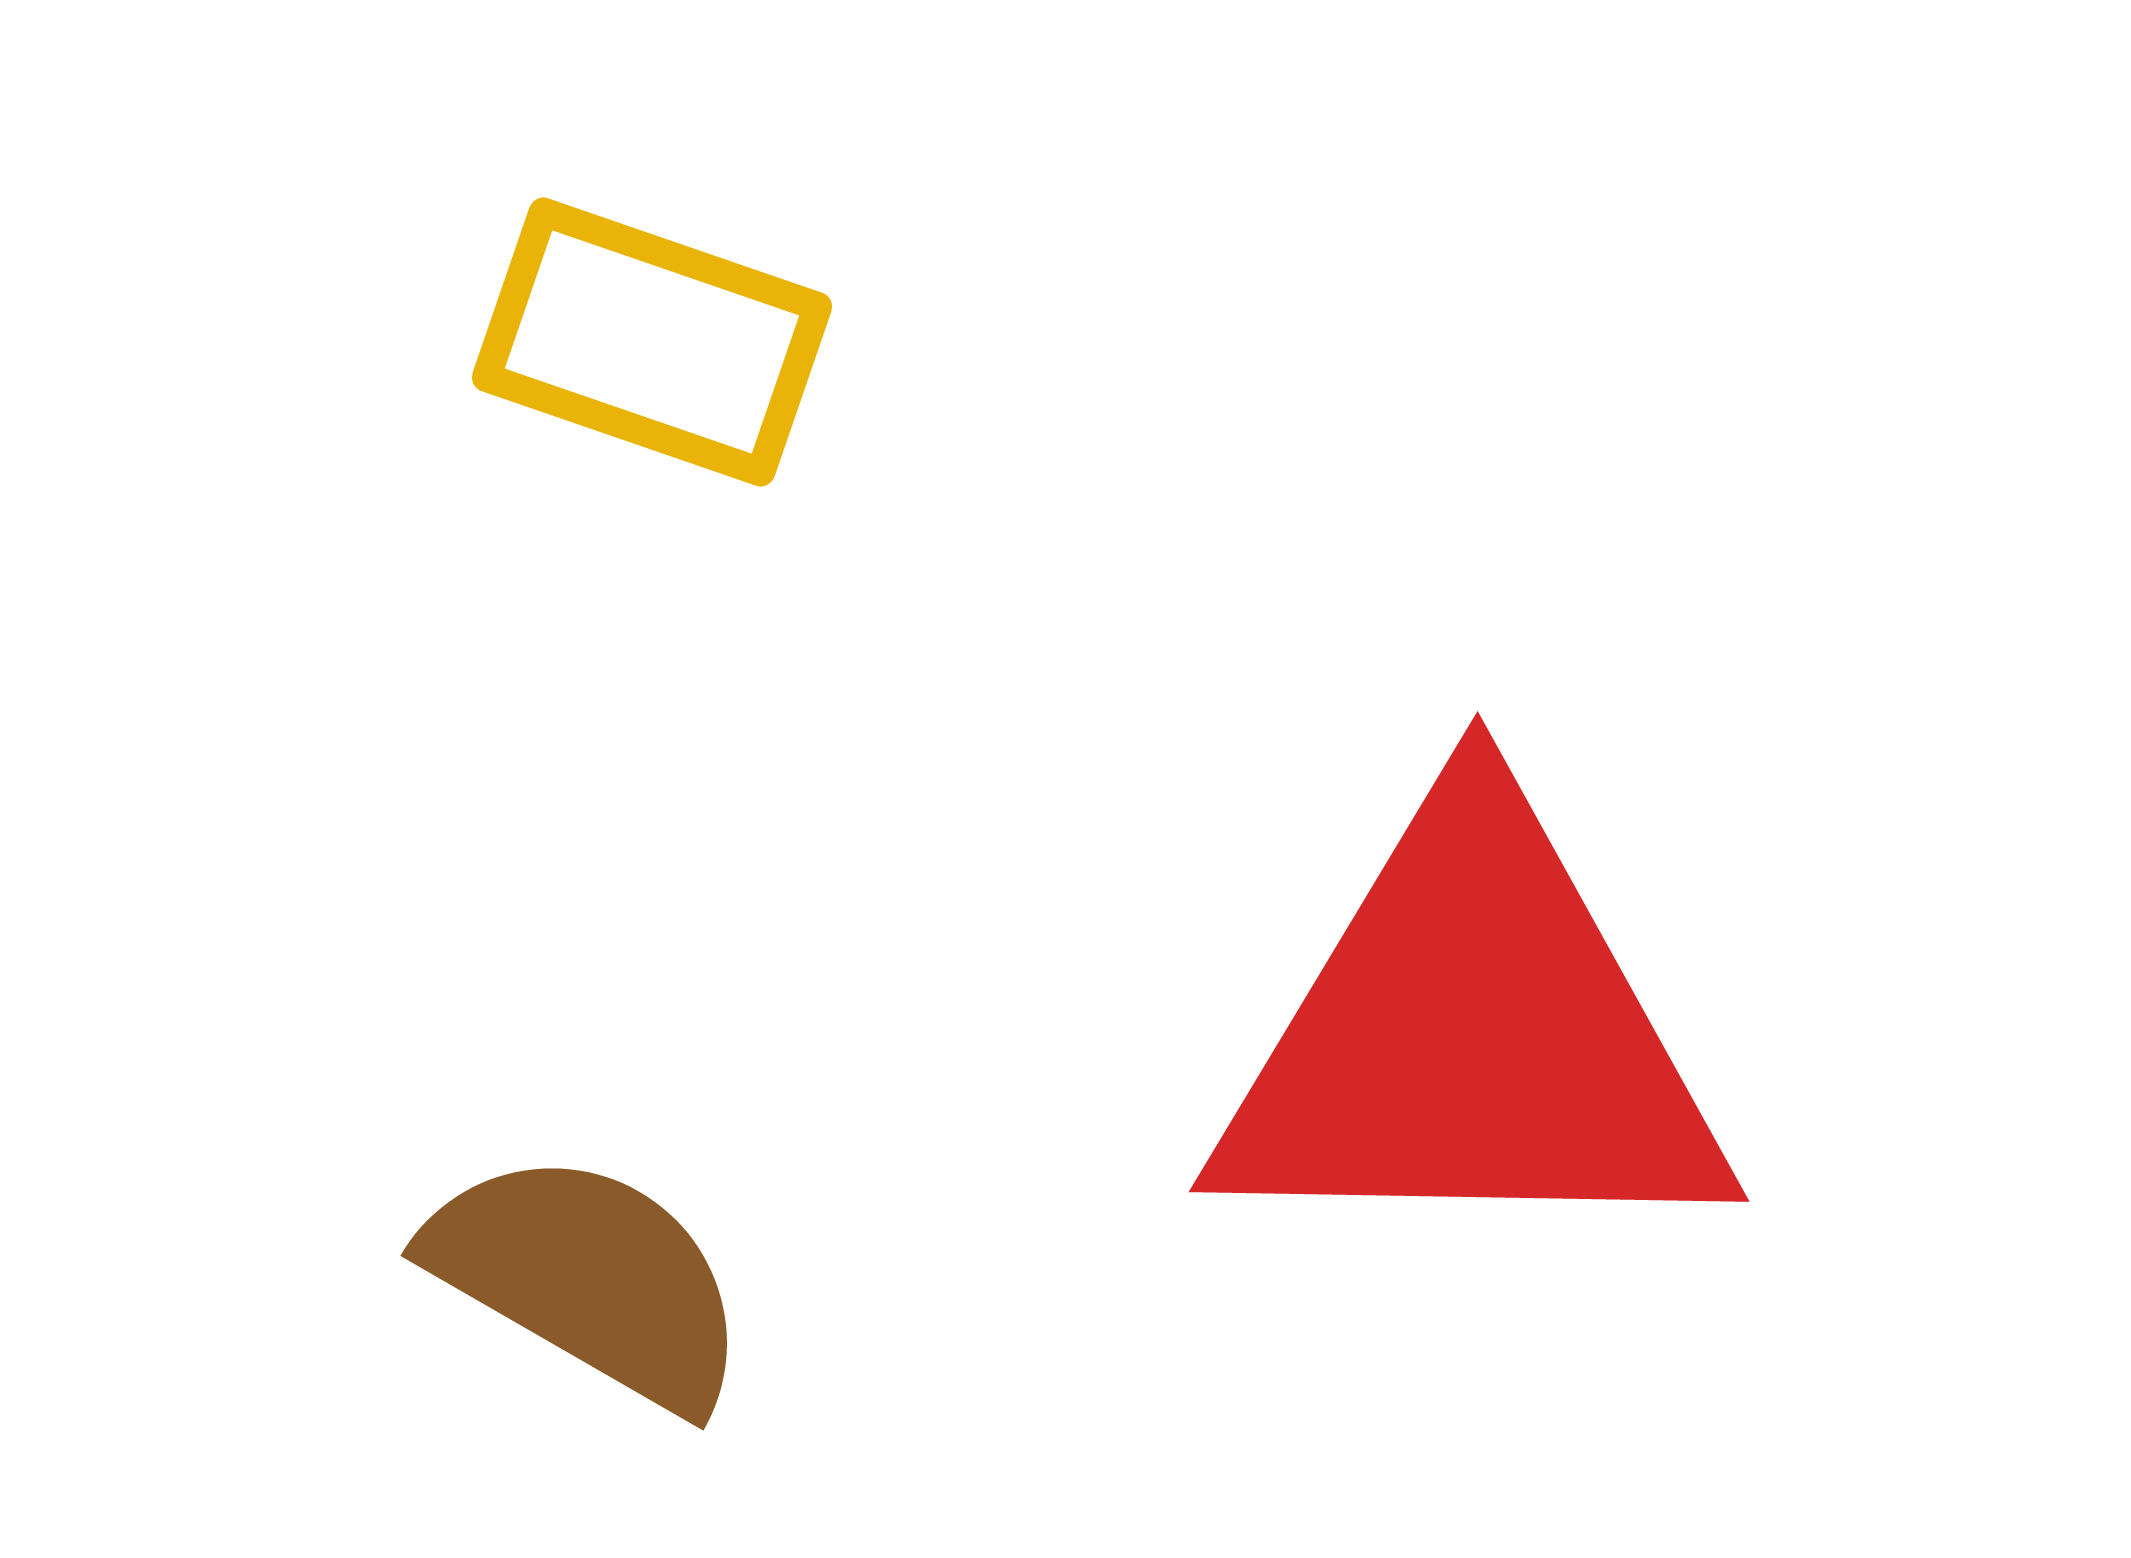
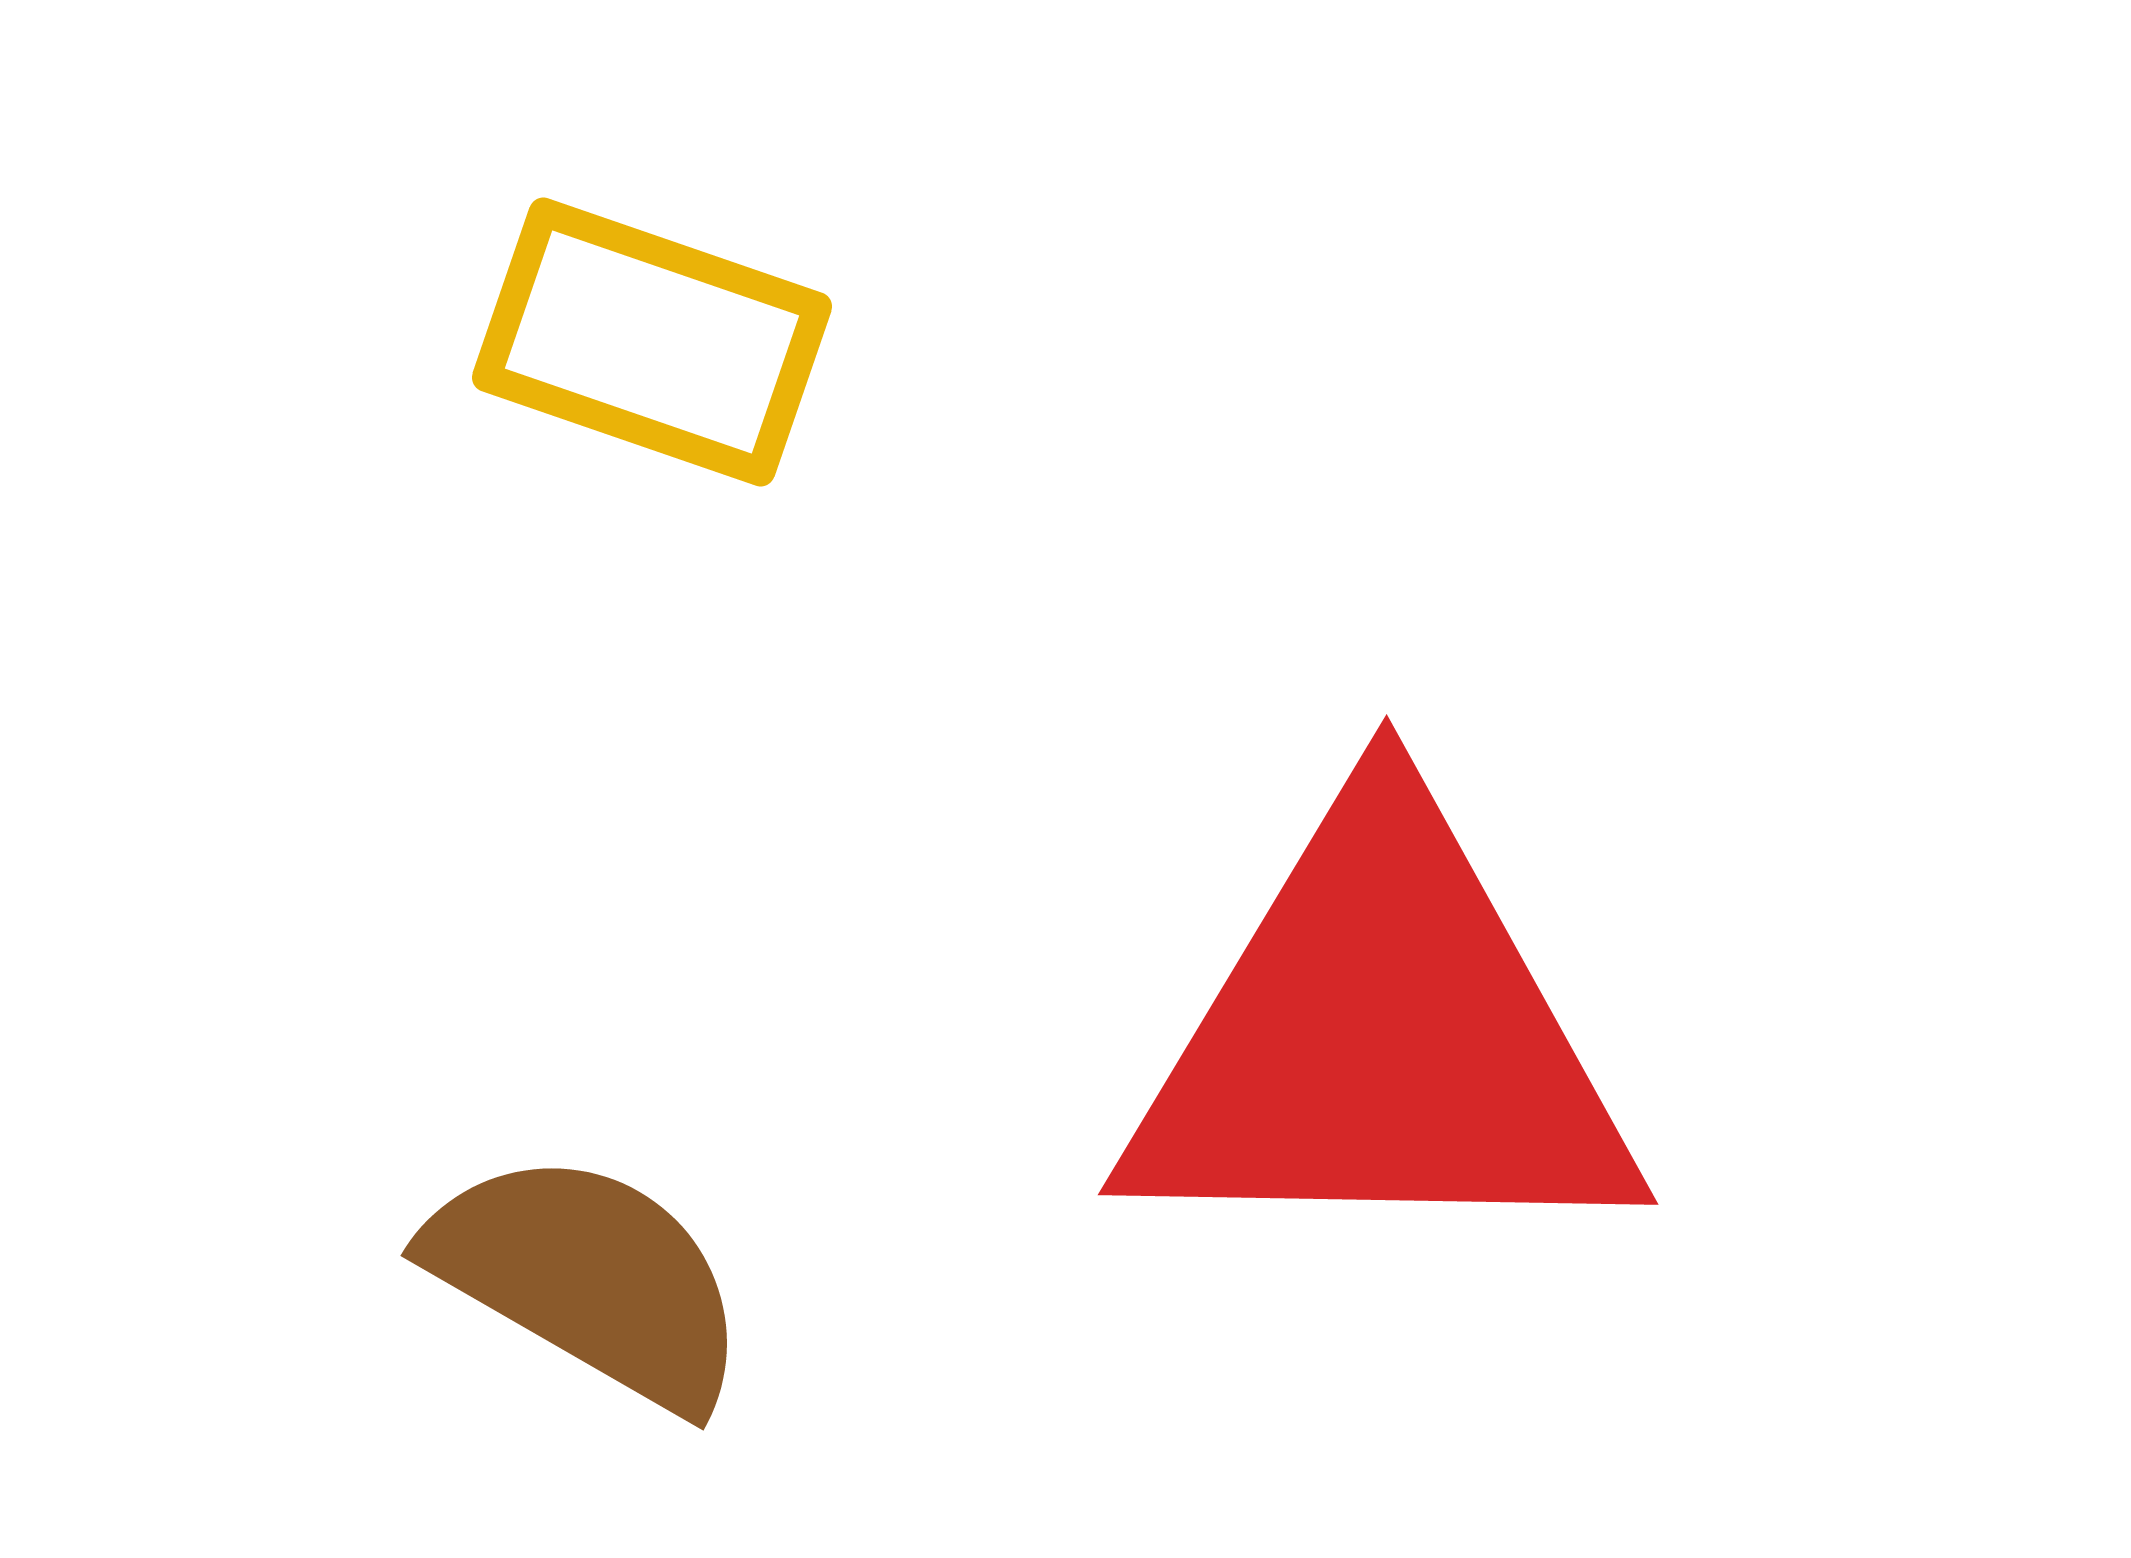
red triangle: moved 91 px left, 3 px down
